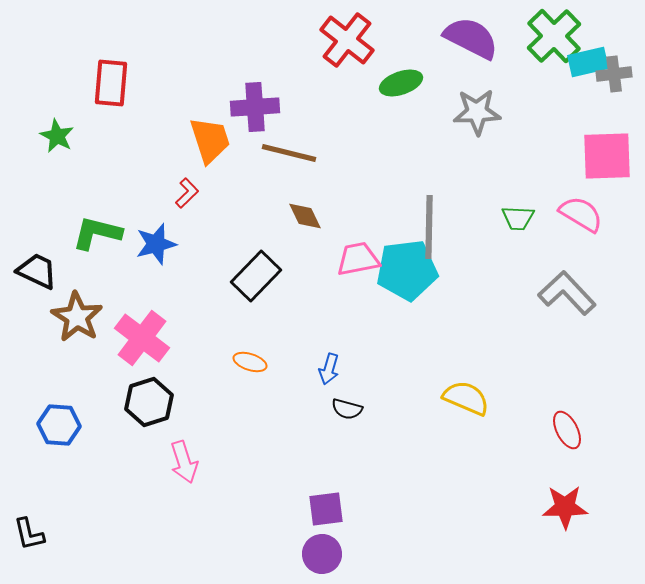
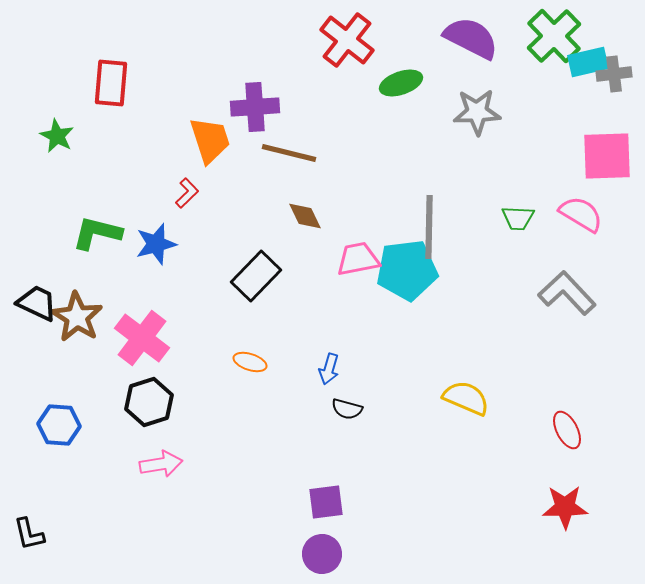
black trapezoid: moved 32 px down
pink arrow: moved 23 px left, 2 px down; rotated 81 degrees counterclockwise
purple square: moved 7 px up
